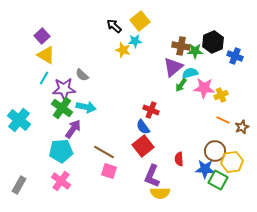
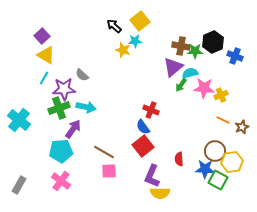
green cross: moved 3 px left; rotated 35 degrees clockwise
pink square: rotated 21 degrees counterclockwise
